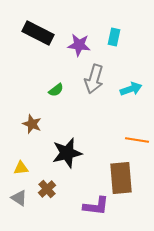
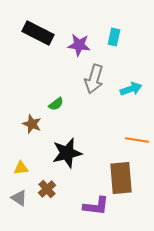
green semicircle: moved 14 px down
